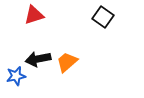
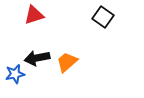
black arrow: moved 1 px left, 1 px up
blue star: moved 1 px left, 2 px up
